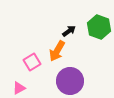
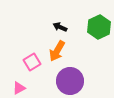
green hexagon: rotated 15 degrees clockwise
black arrow: moved 9 px left, 4 px up; rotated 120 degrees counterclockwise
